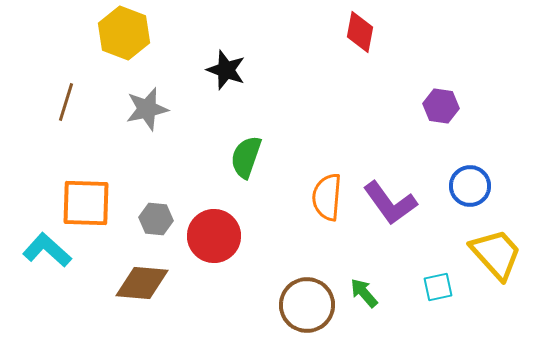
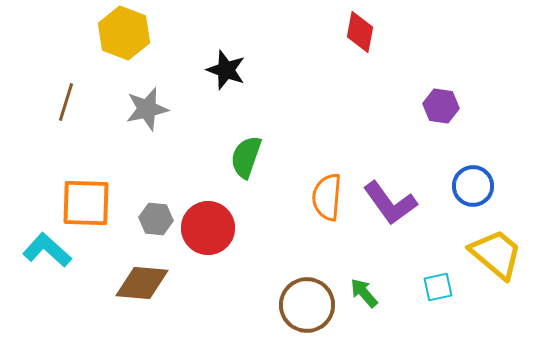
blue circle: moved 3 px right
red circle: moved 6 px left, 8 px up
yellow trapezoid: rotated 8 degrees counterclockwise
